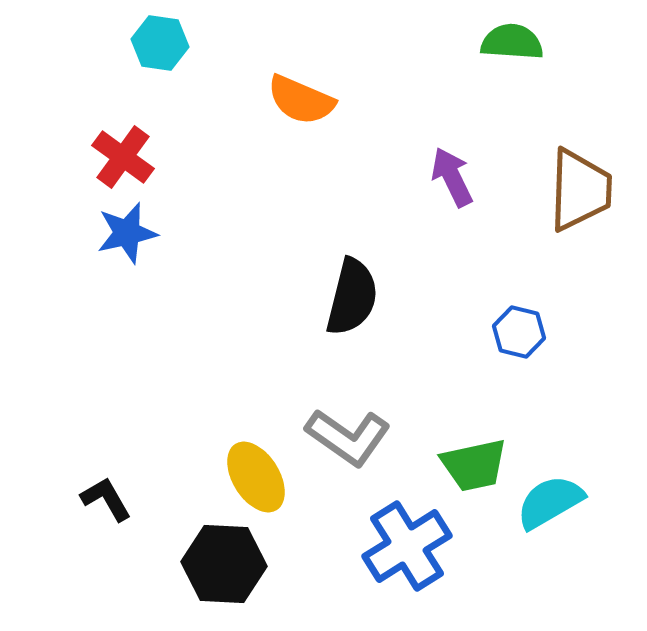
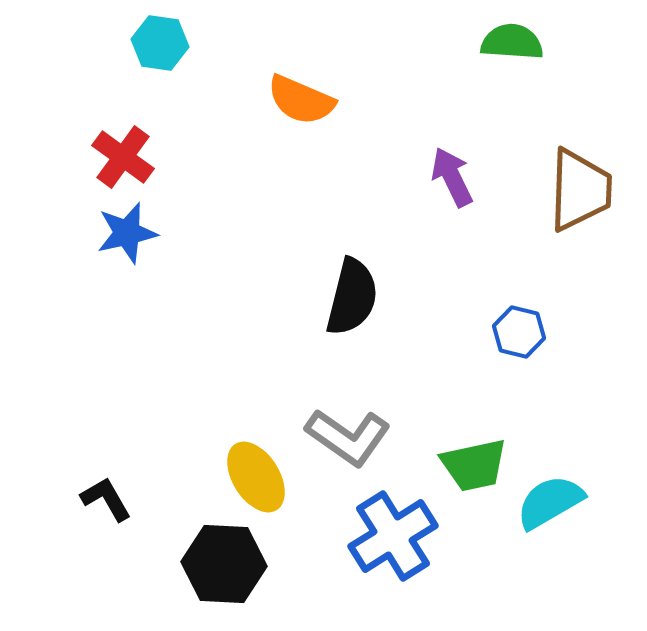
blue cross: moved 14 px left, 10 px up
